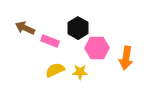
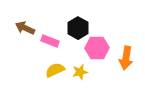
yellow star: rotated 14 degrees counterclockwise
